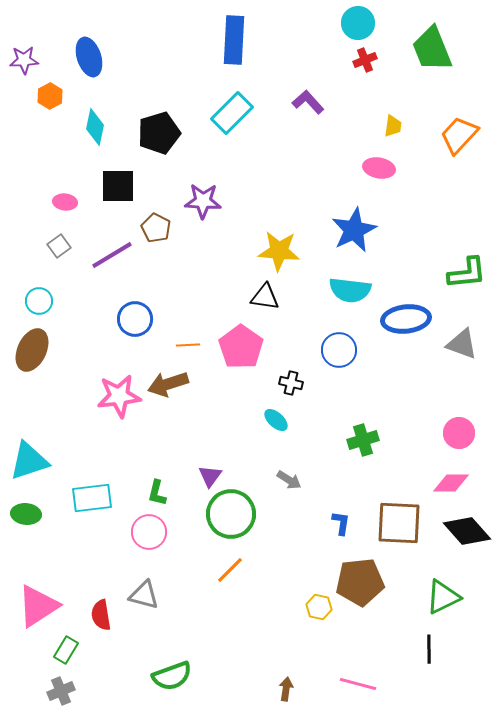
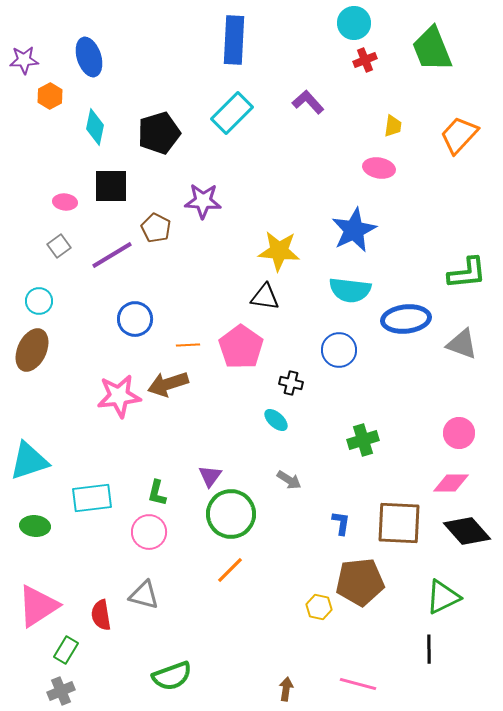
cyan circle at (358, 23): moved 4 px left
black square at (118, 186): moved 7 px left
green ellipse at (26, 514): moved 9 px right, 12 px down
